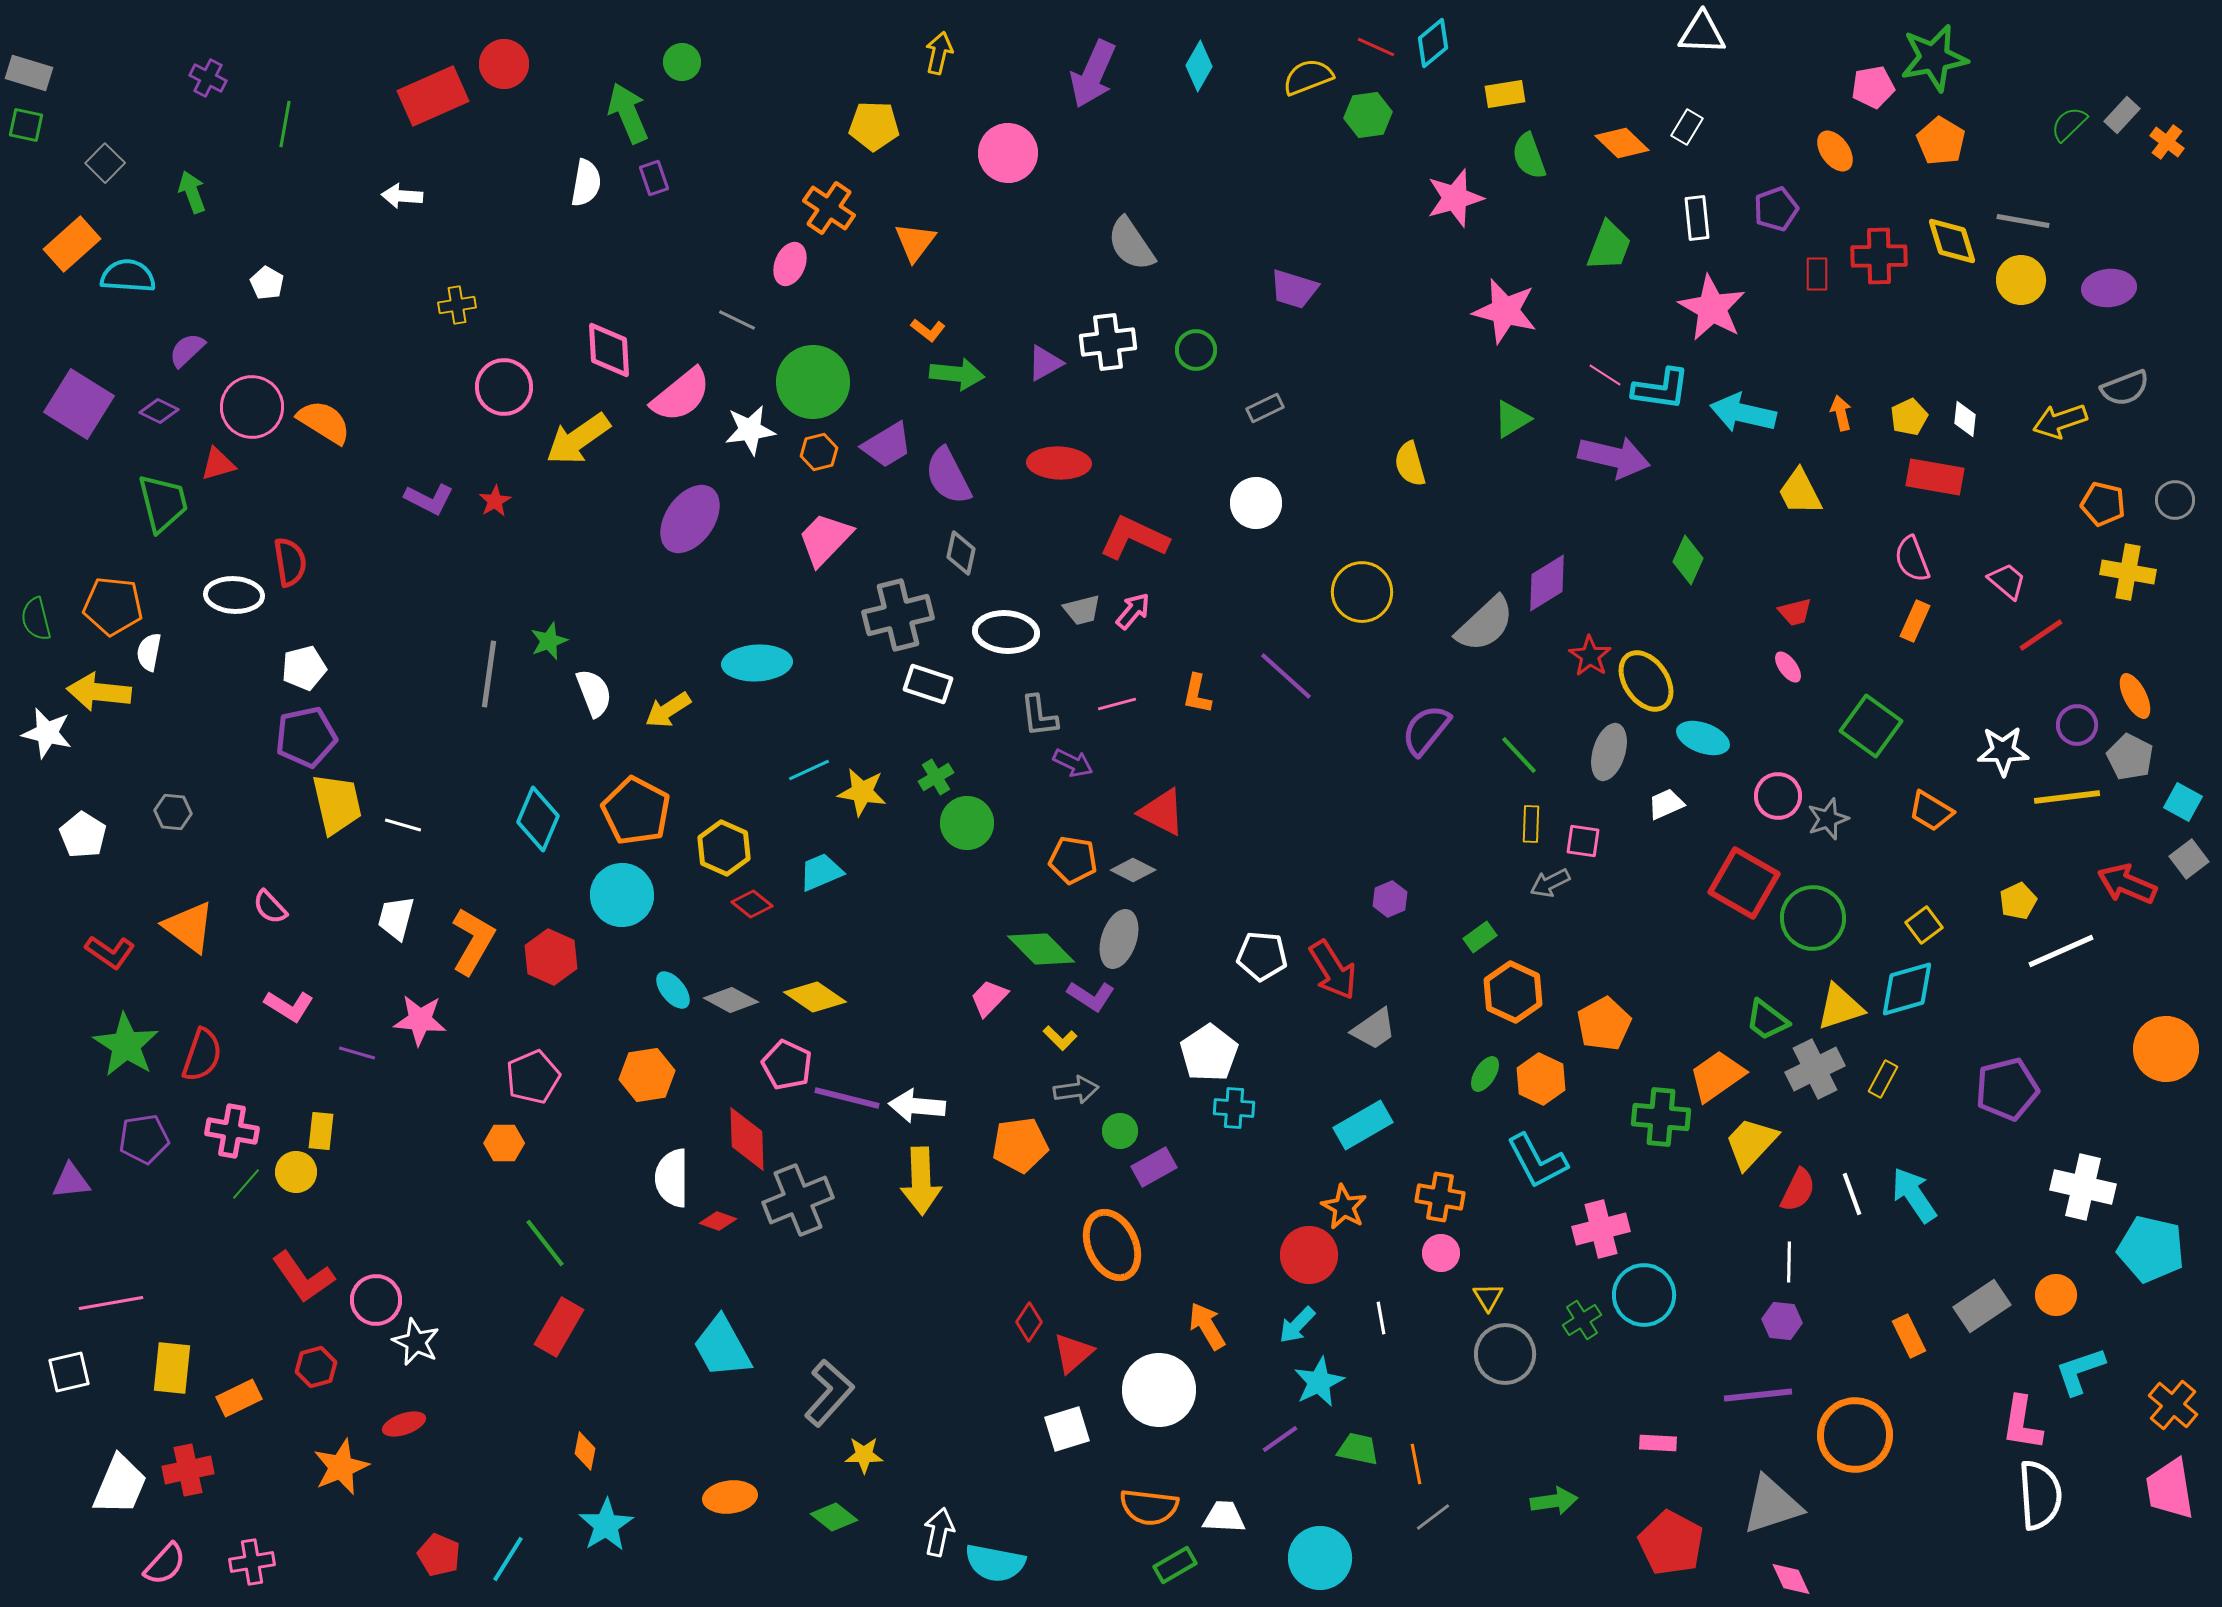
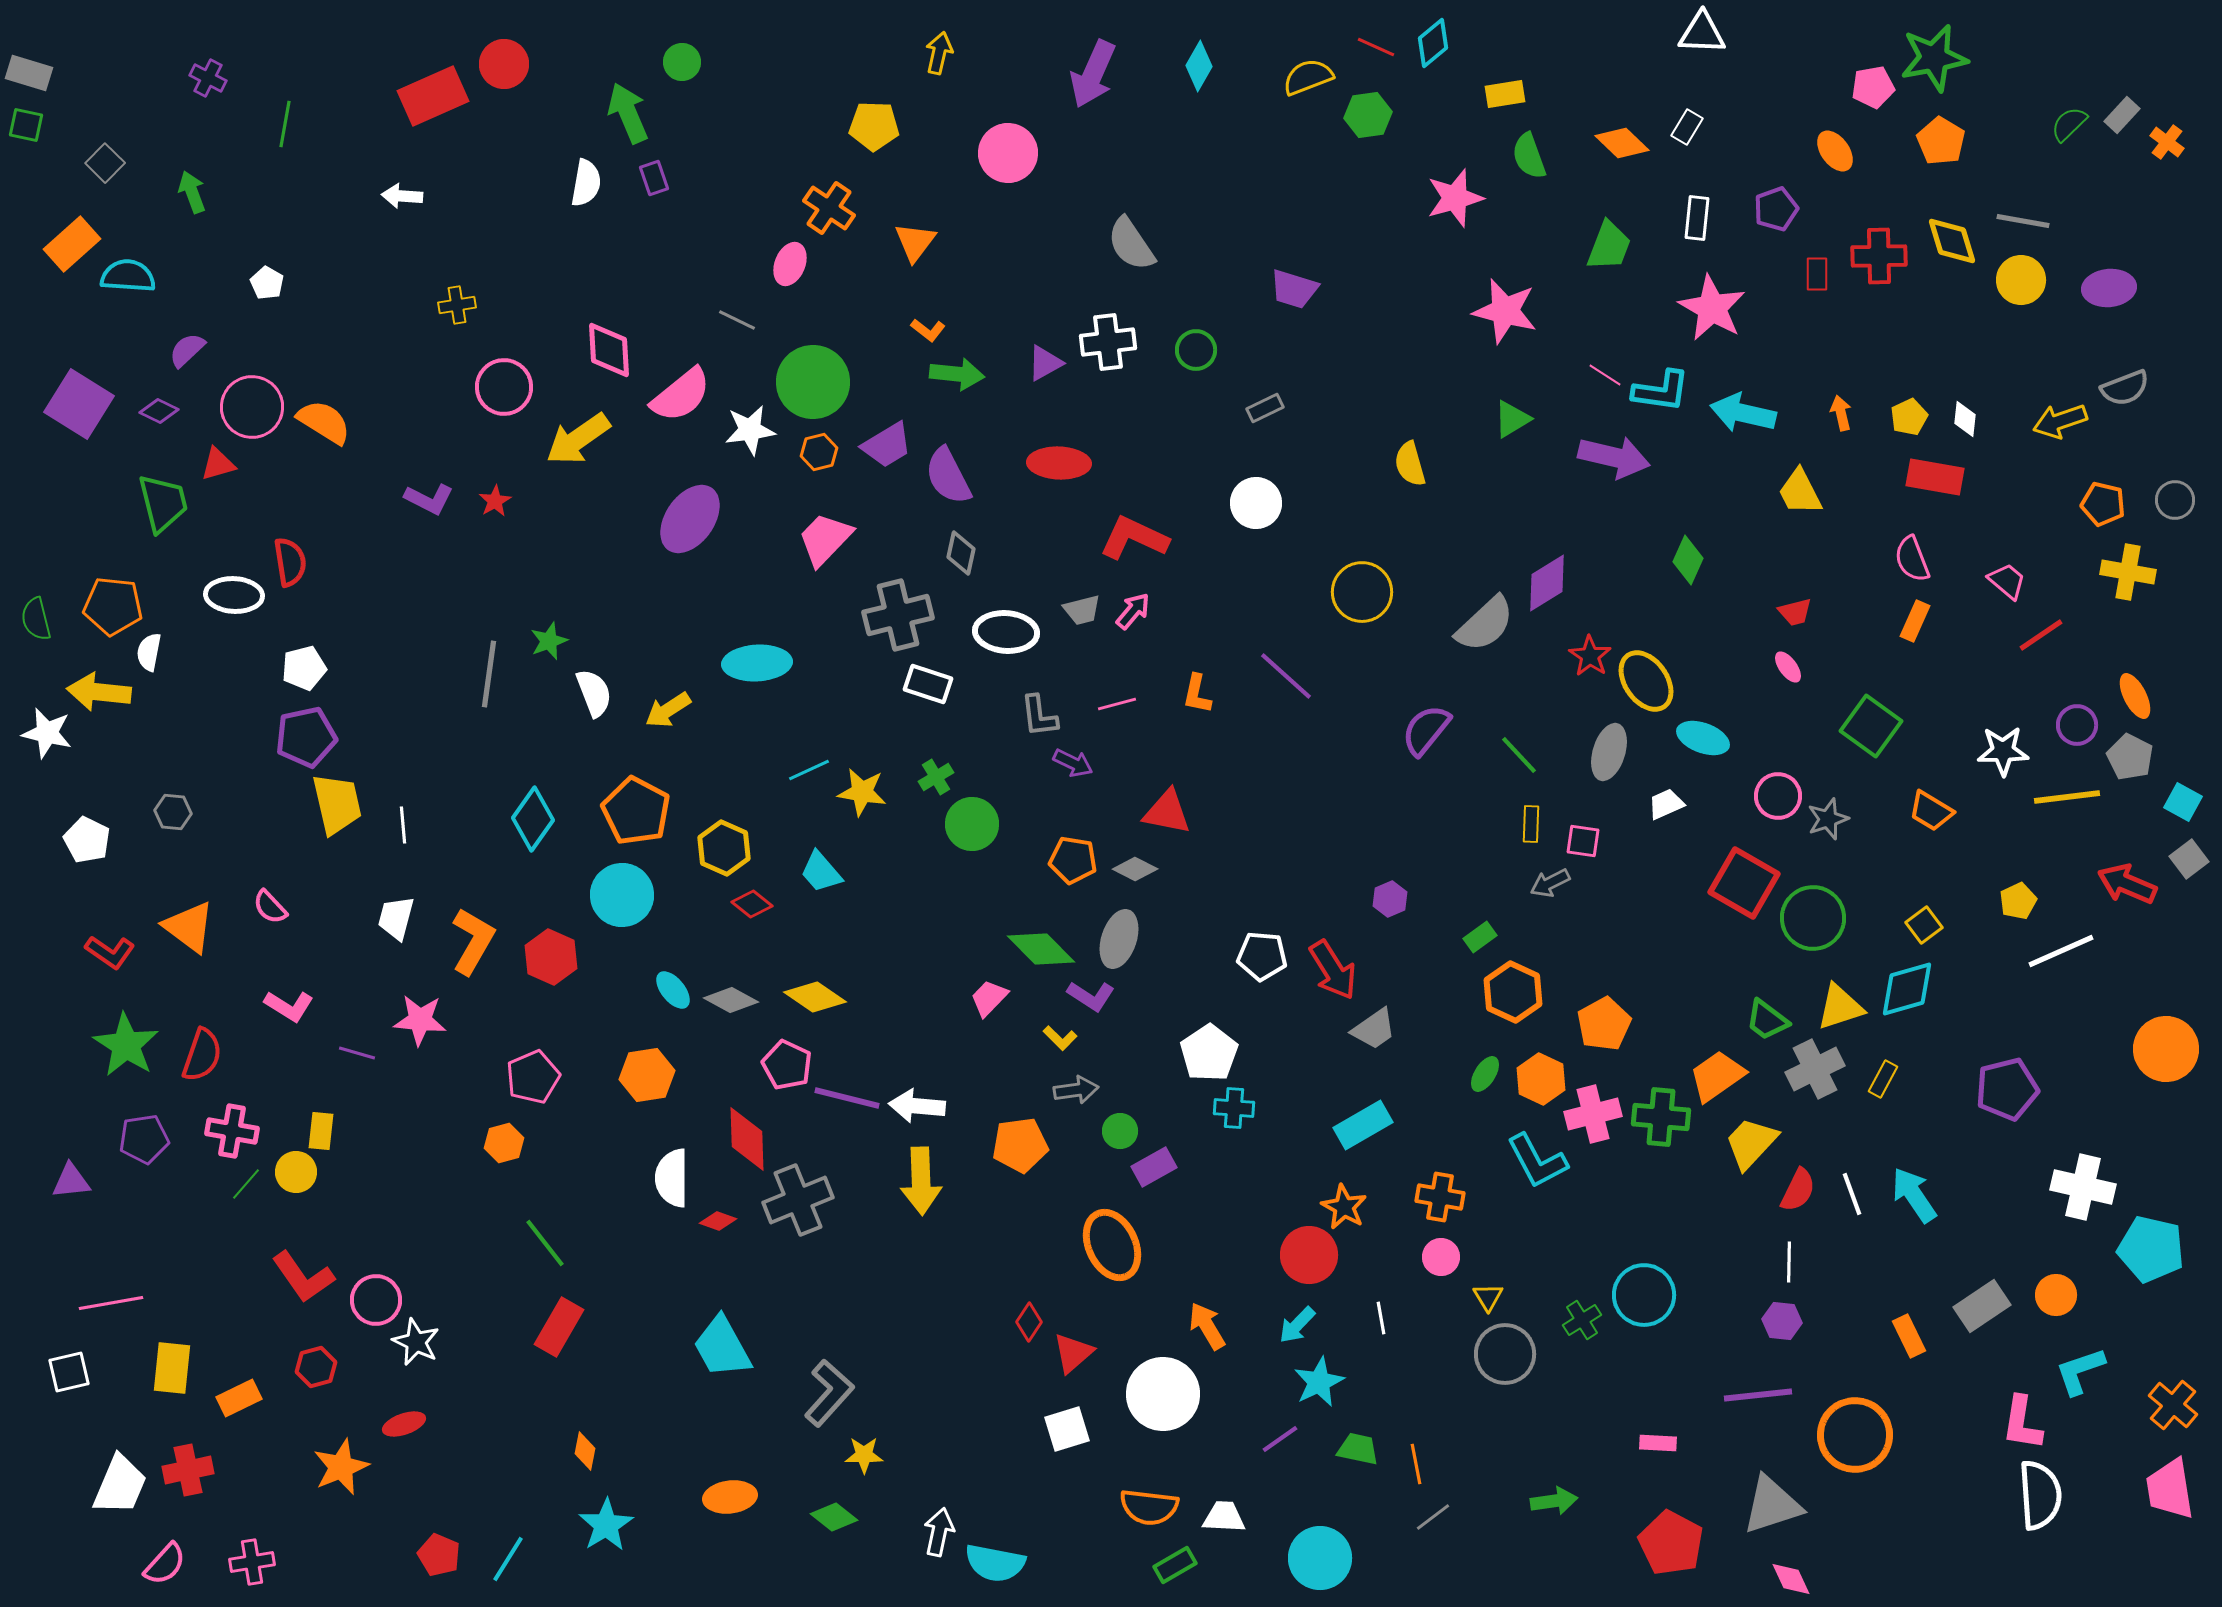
white rectangle at (1697, 218): rotated 12 degrees clockwise
cyan L-shape at (1661, 389): moved 2 px down
red triangle at (1162, 812): moved 5 px right; rotated 16 degrees counterclockwise
cyan diamond at (538, 819): moved 5 px left; rotated 12 degrees clockwise
green circle at (967, 823): moved 5 px right, 1 px down
white line at (403, 825): rotated 69 degrees clockwise
white pentagon at (83, 835): moved 4 px right, 5 px down; rotated 6 degrees counterclockwise
gray diamond at (1133, 870): moved 2 px right, 1 px up
cyan trapezoid at (821, 872): rotated 108 degrees counterclockwise
orange hexagon at (504, 1143): rotated 15 degrees counterclockwise
pink cross at (1601, 1229): moved 8 px left, 115 px up
pink circle at (1441, 1253): moved 4 px down
white circle at (1159, 1390): moved 4 px right, 4 px down
